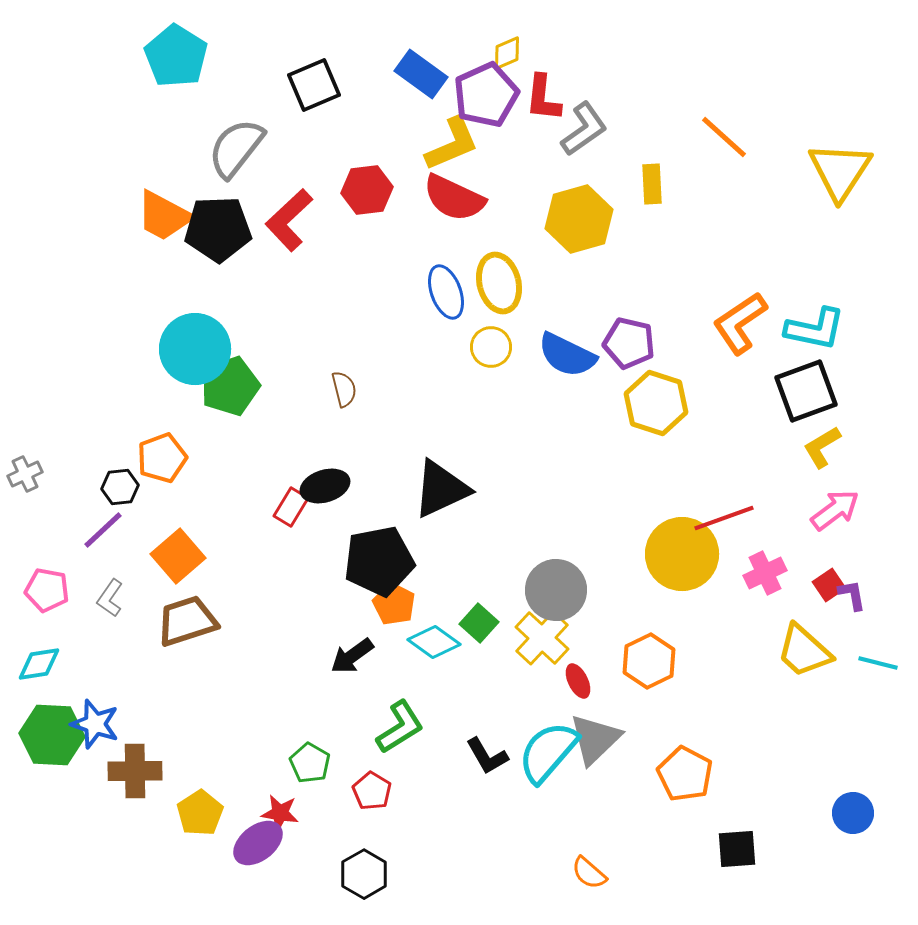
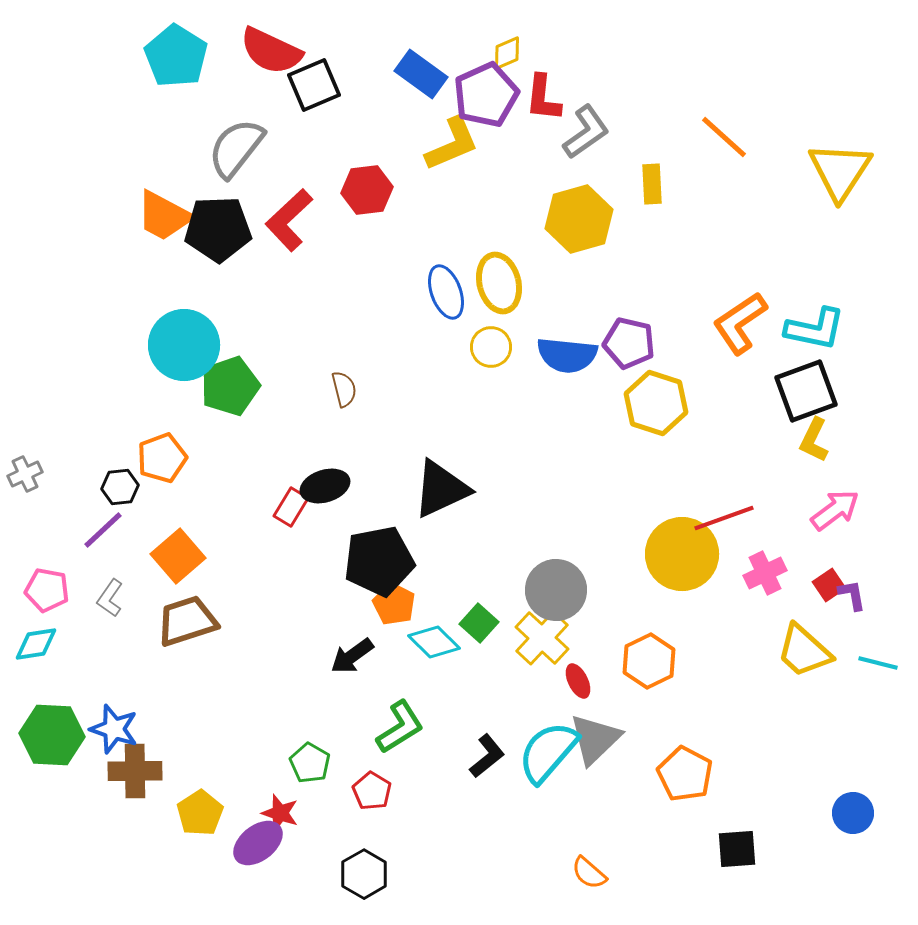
gray L-shape at (584, 129): moved 2 px right, 3 px down
red semicircle at (454, 198): moved 183 px left, 147 px up
cyan circle at (195, 349): moved 11 px left, 4 px up
blue semicircle at (567, 355): rotated 20 degrees counterclockwise
yellow L-shape at (822, 447): moved 8 px left, 7 px up; rotated 33 degrees counterclockwise
cyan diamond at (434, 642): rotated 9 degrees clockwise
cyan diamond at (39, 664): moved 3 px left, 20 px up
blue star at (95, 724): moved 19 px right, 5 px down
black L-shape at (487, 756): rotated 99 degrees counterclockwise
red star at (280, 813): rotated 9 degrees clockwise
